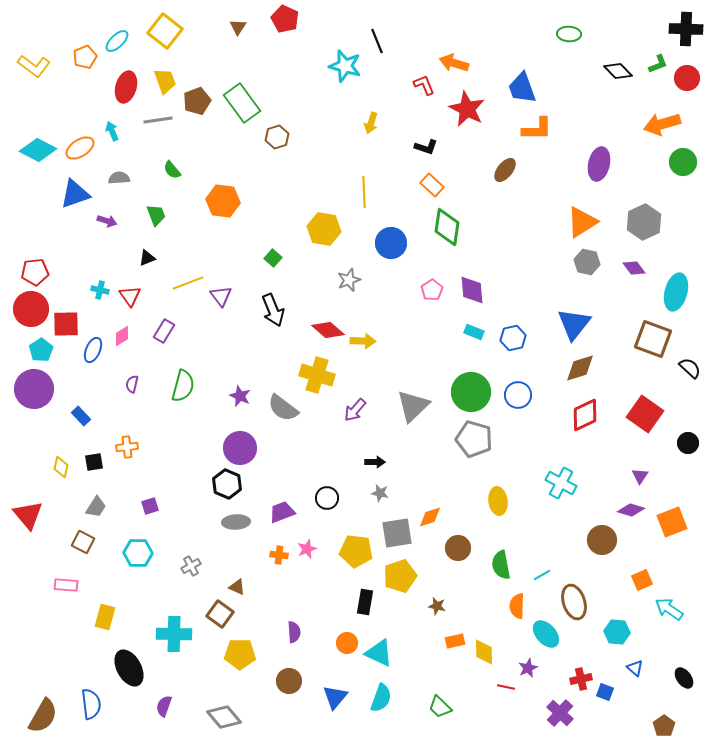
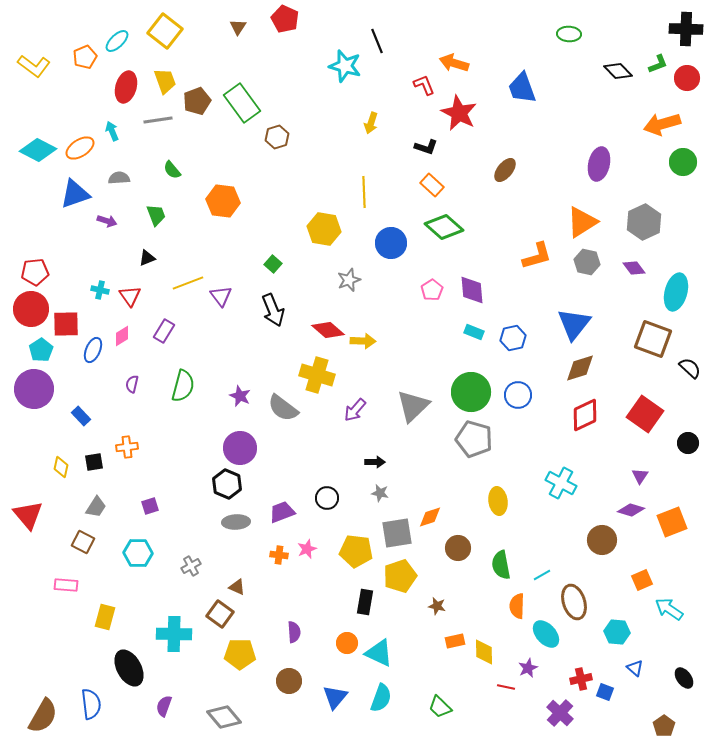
red star at (467, 109): moved 8 px left, 4 px down
orange L-shape at (537, 129): moved 127 px down; rotated 16 degrees counterclockwise
green diamond at (447, 227): moved 3 px left; rotated 57 degrees counterclockwise
green square at (273, 258): moved 6 px down
